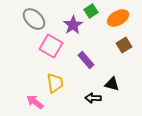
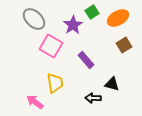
green square: moved 1 px right, 1 px down
